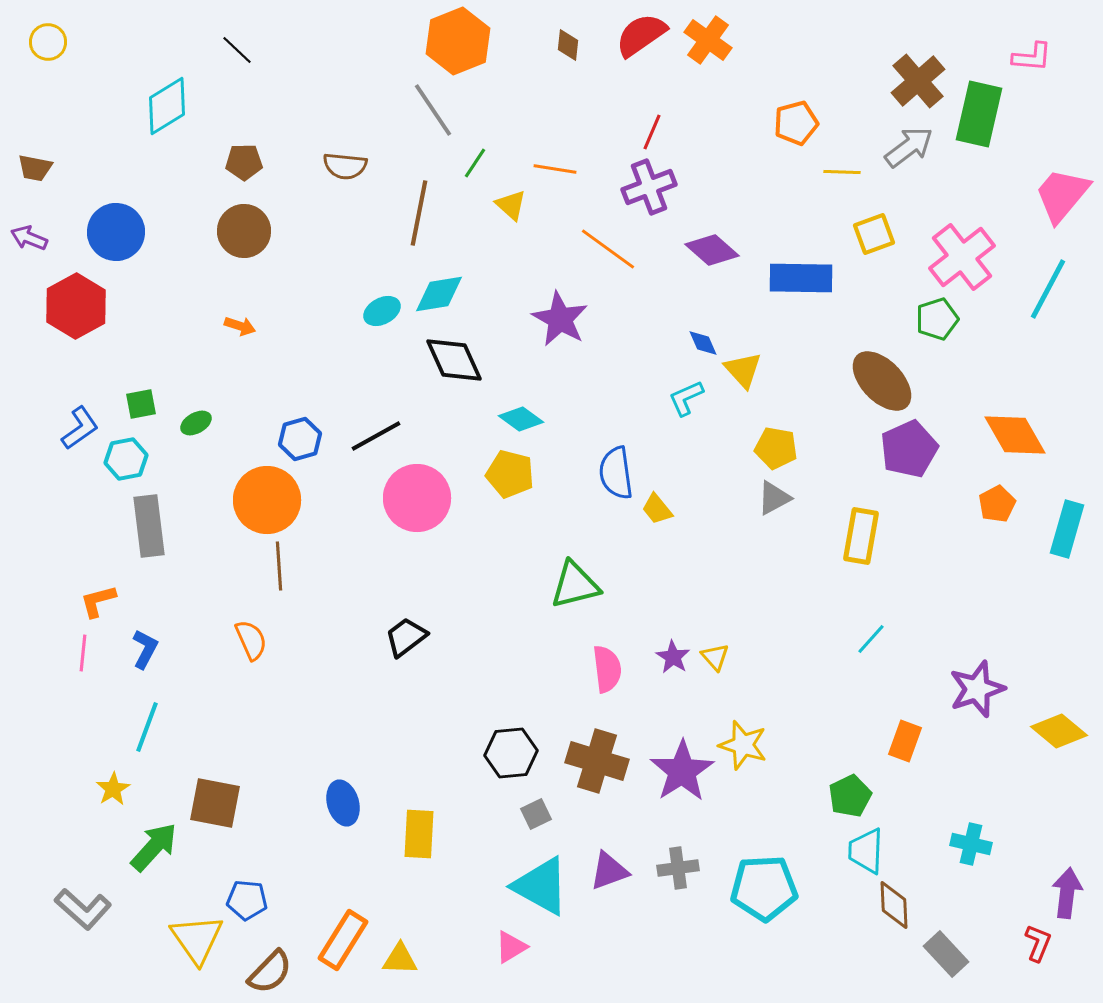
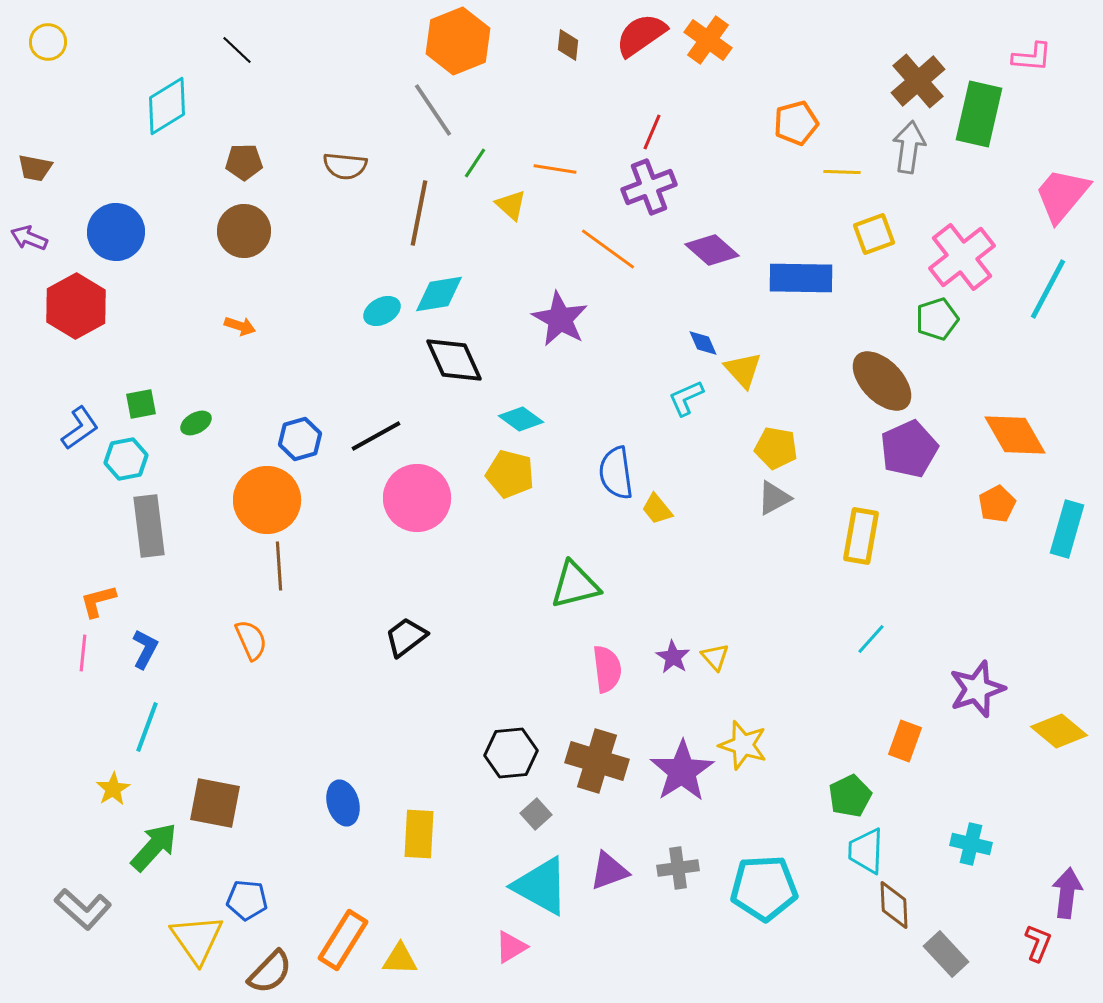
gray arrow at (909, 147): rotated 45 degrees counterclockwise
gray square at (536, 814): rotated 16 degrees counterclockwise
